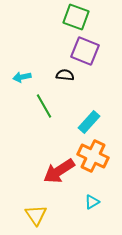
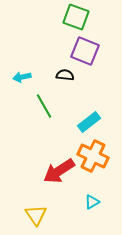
cyan rectangle: rotated 10 degrees clockwise
